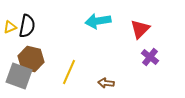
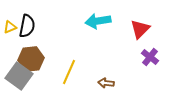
brown hexagon: rotated 20 degrees counterclockwise
gray square: rotated 16 degrees clockwise
